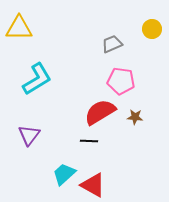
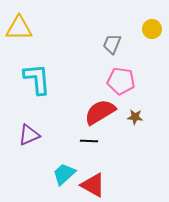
gray trapezoid: rotated 45 degrees counterclockwise
cyan L-shape: rotated 64 degrees counterclockwise
purple triangle: rotated 30 degrees clockwise
